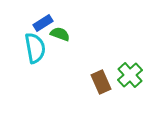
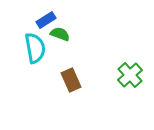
blue rectangle: moved 3 px right, 3 px up
brown rectangle: moved 30 px left, 2 px up
